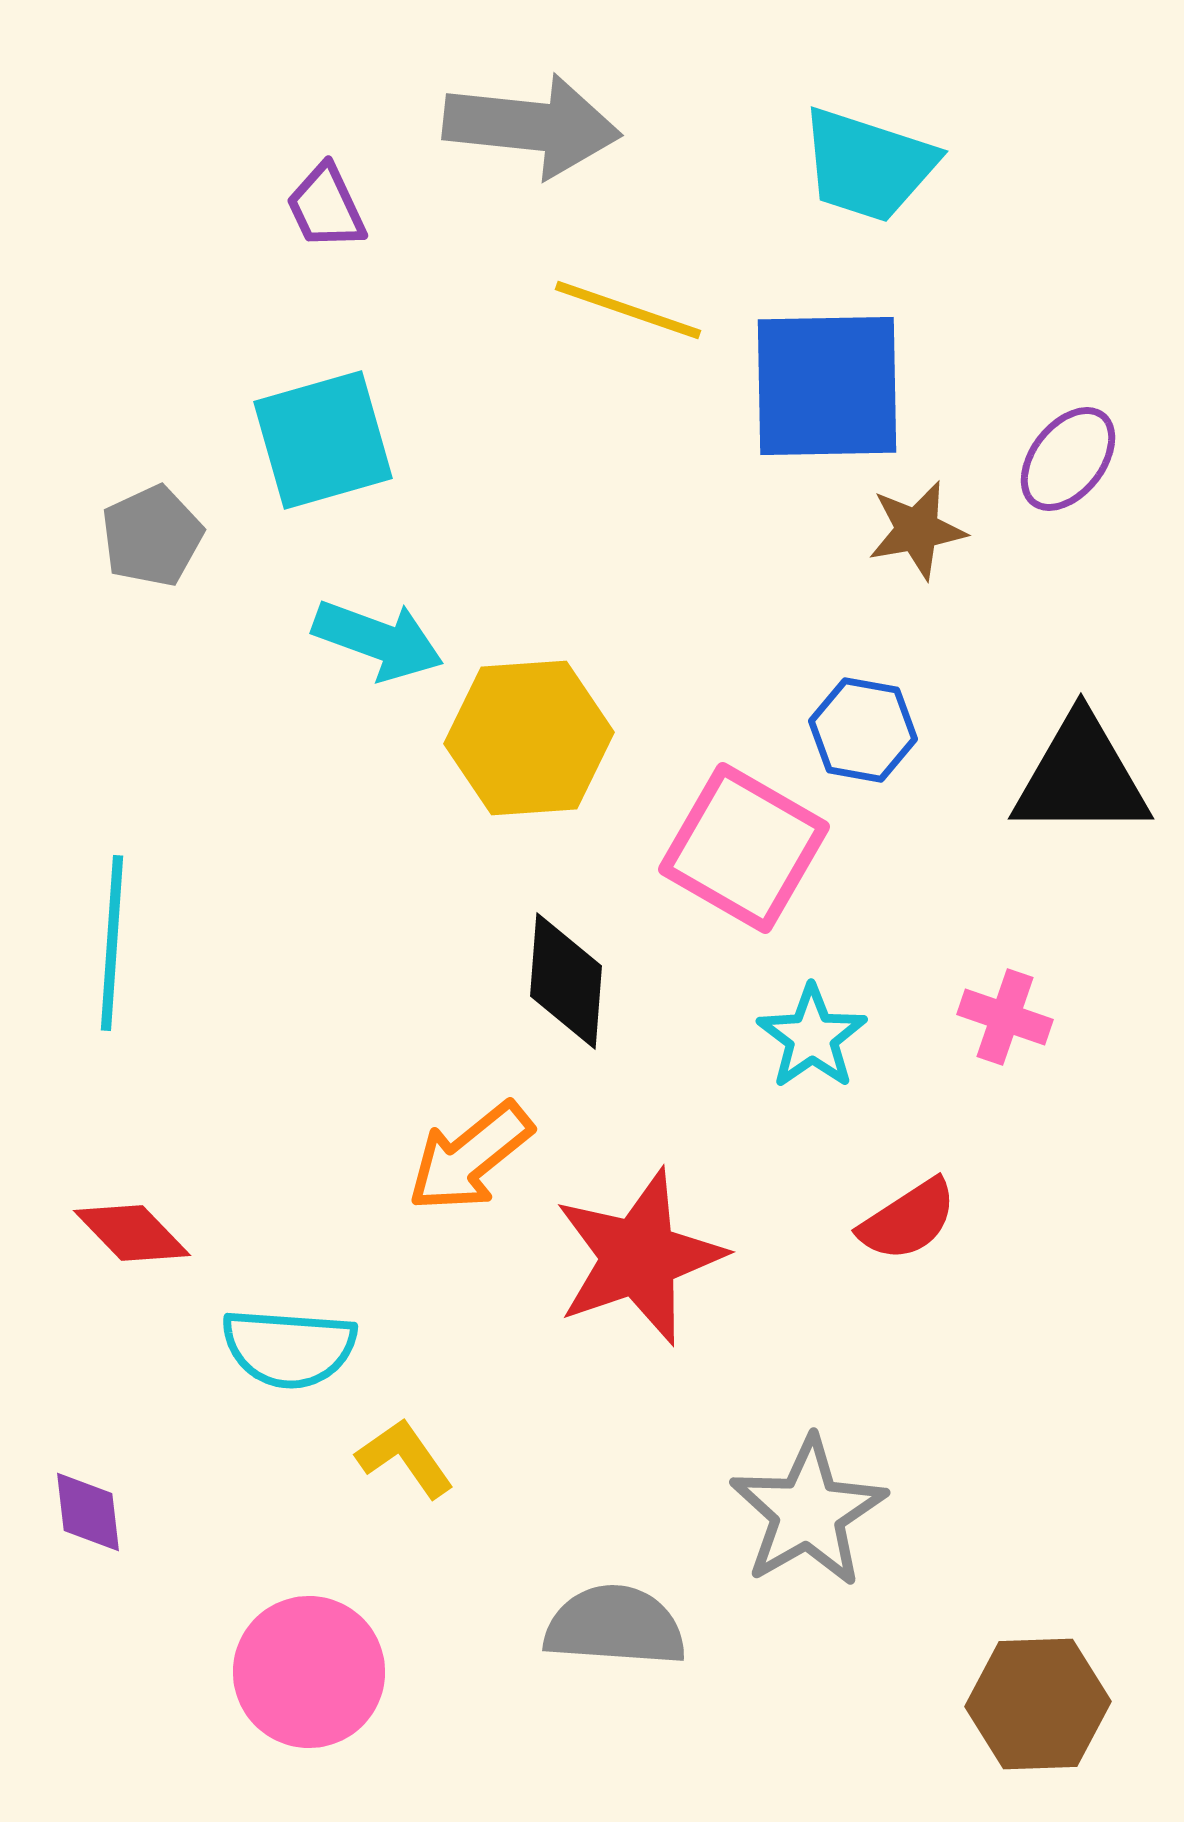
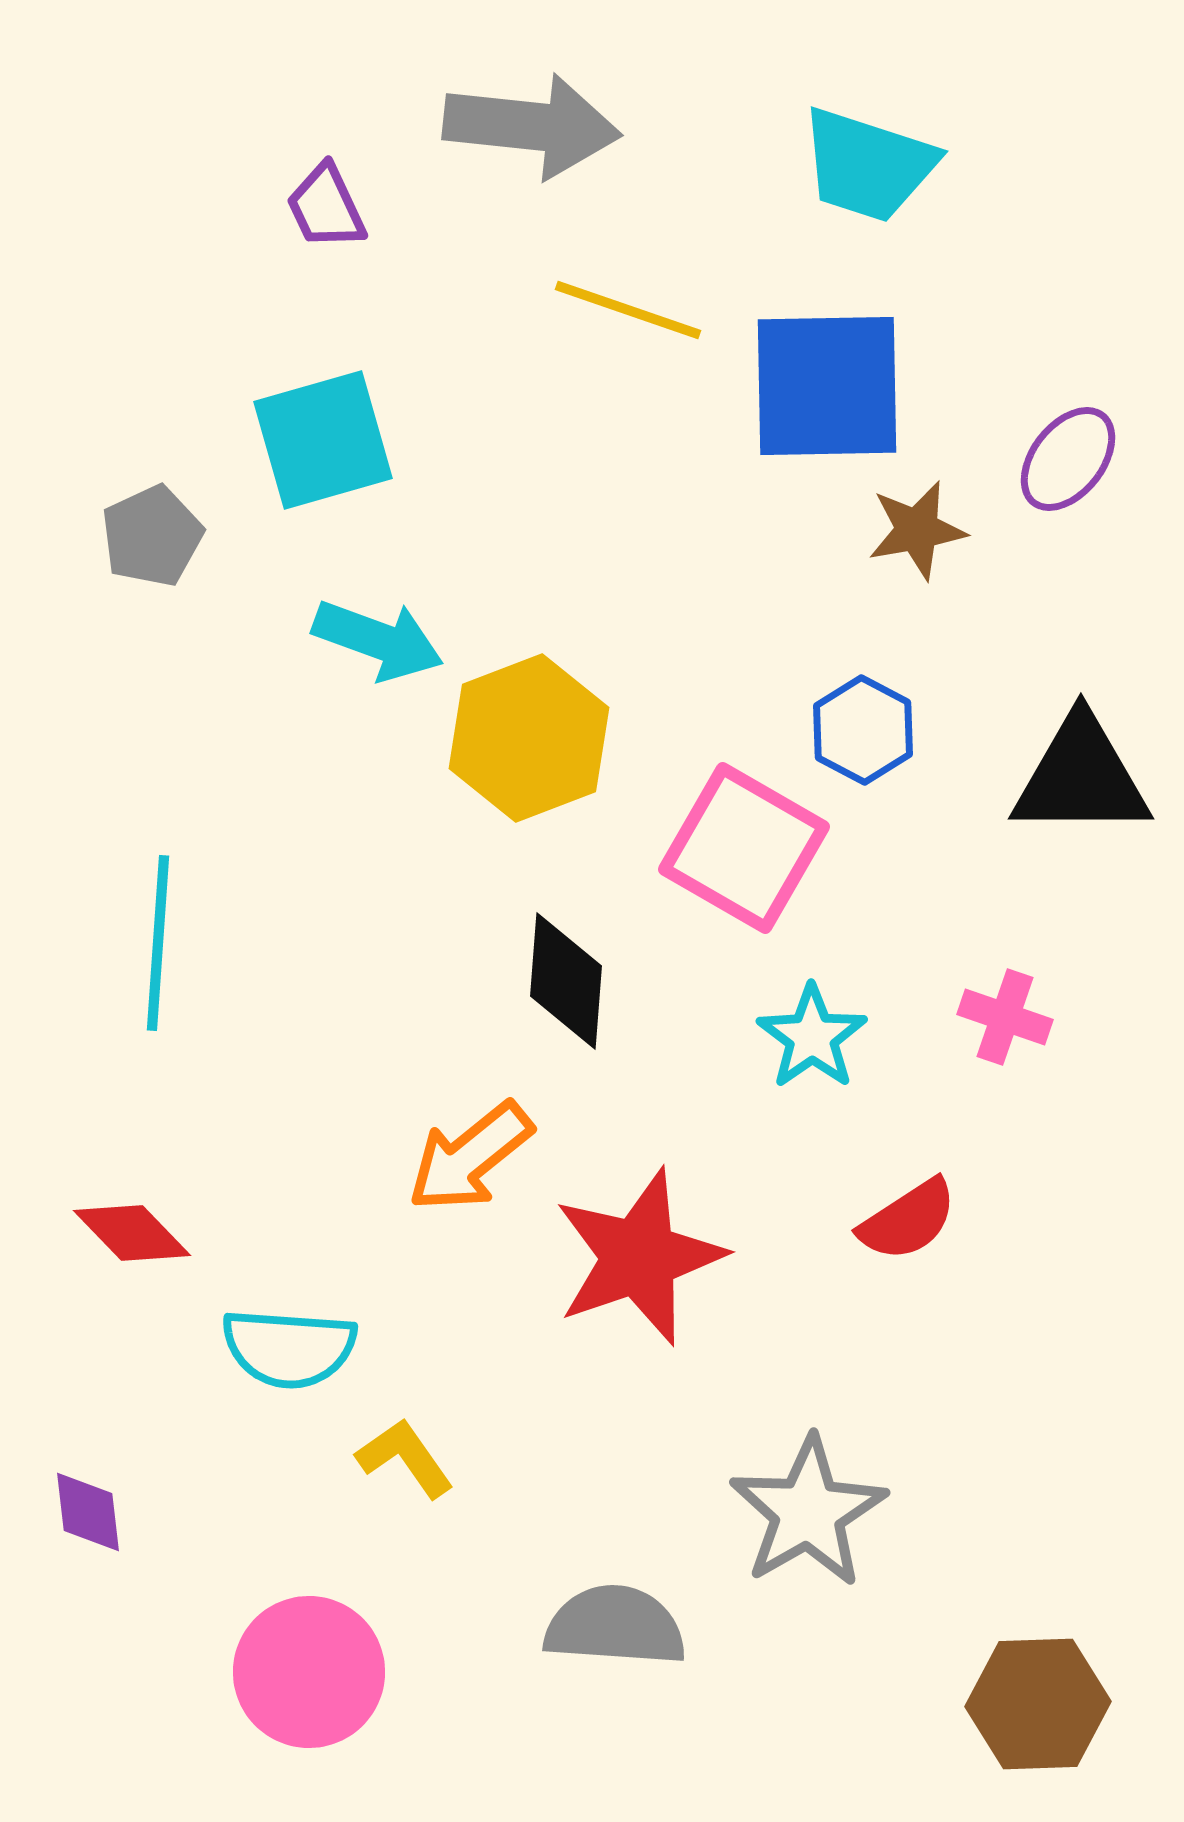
blue hexagon: rotated 18 degrees clockwise
yellow hexagon: rotated 17 degrees counterclockwise
cyan line: moved 46 px right
